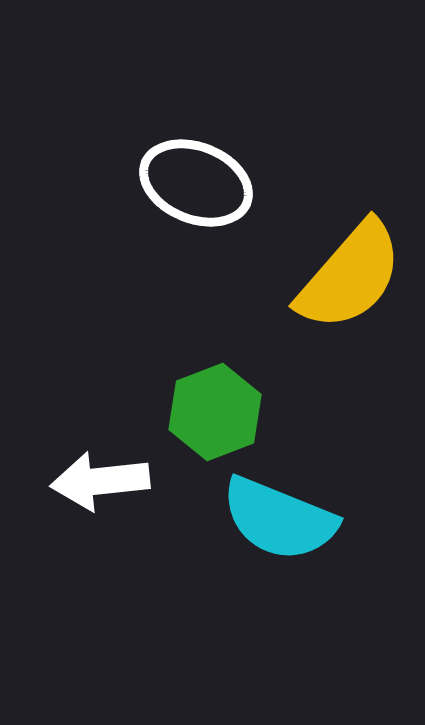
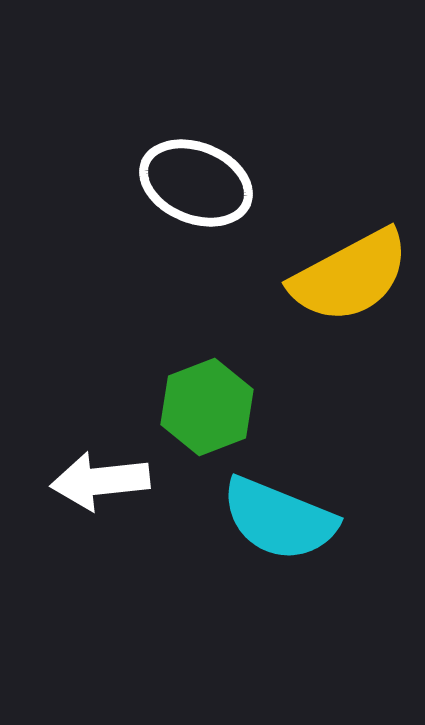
yellow semicircle: rotated 21 degrees clockwise
green hexagon: moved 8 px left, 5 px up
